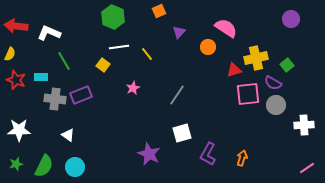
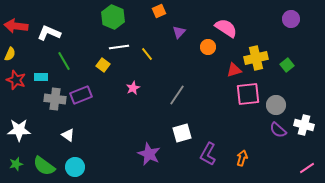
purple semicircle: moved 5 px right, 47 px down; rotated 12 degrees clockwise
white cross: rotated 18 degrees clockwise
green semicircle: rotated 100 degrees clockwise
